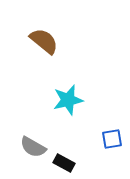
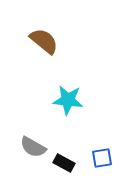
cyan star: rotated 20 degrees clockwise
blue square: moved 10 px left, 19 px down
